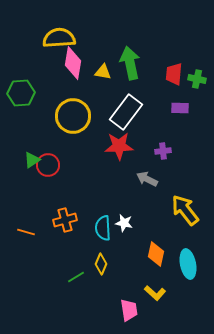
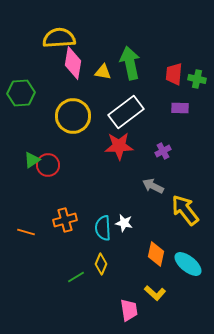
white rectangle: rotated 16 degrees clockwise
purple cross: rotated 21 degrees counterclockwise
gray arrow: moved 6 px right, 7 px down
cyan ellipse: rotated 40 degrees counterclockwise
